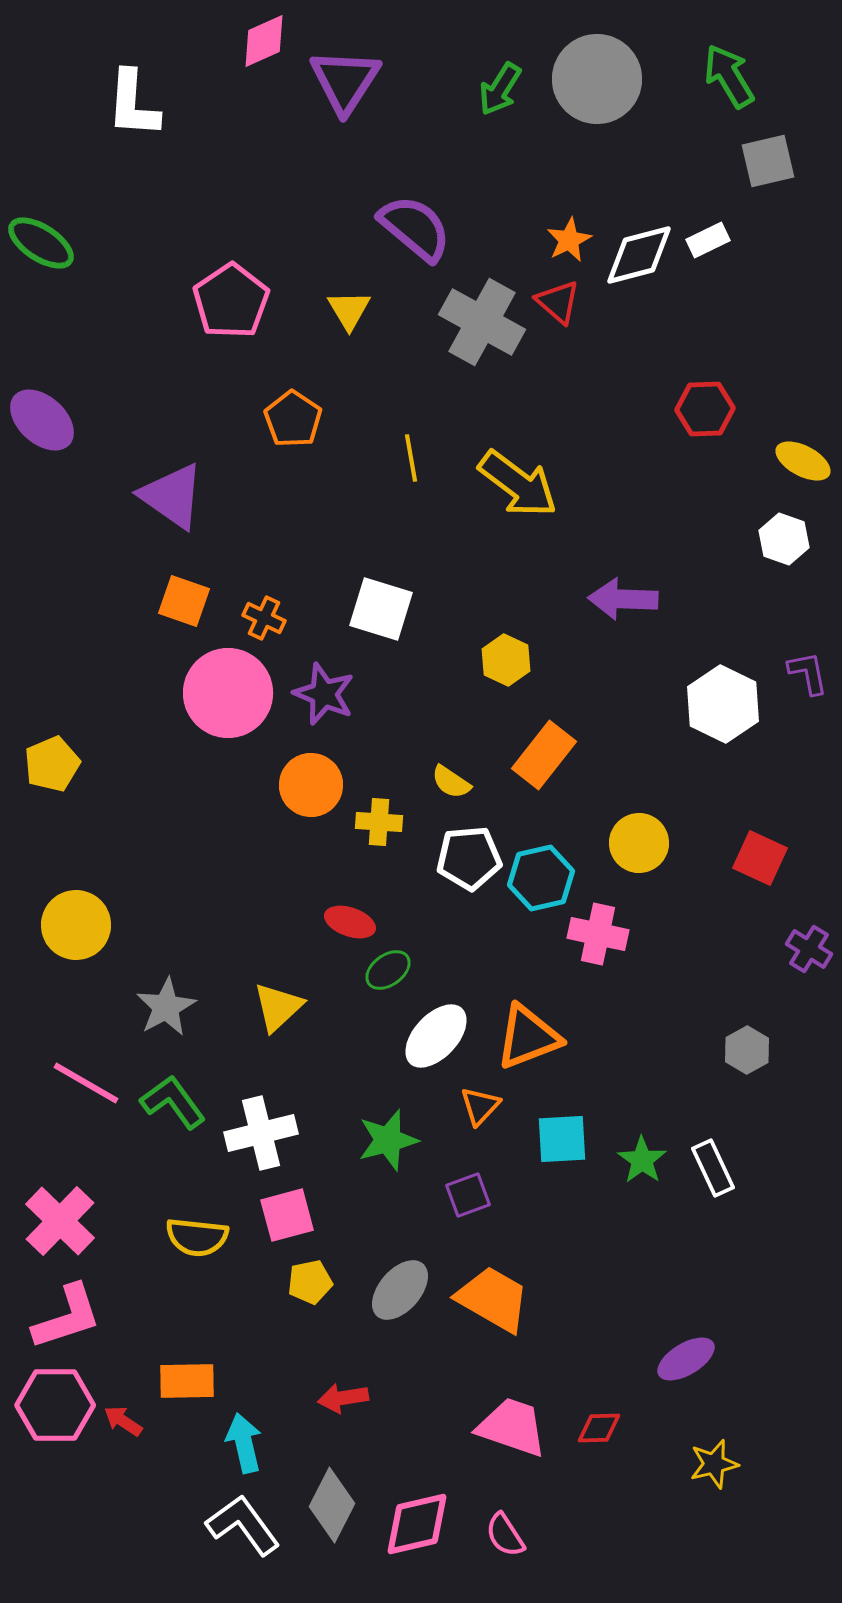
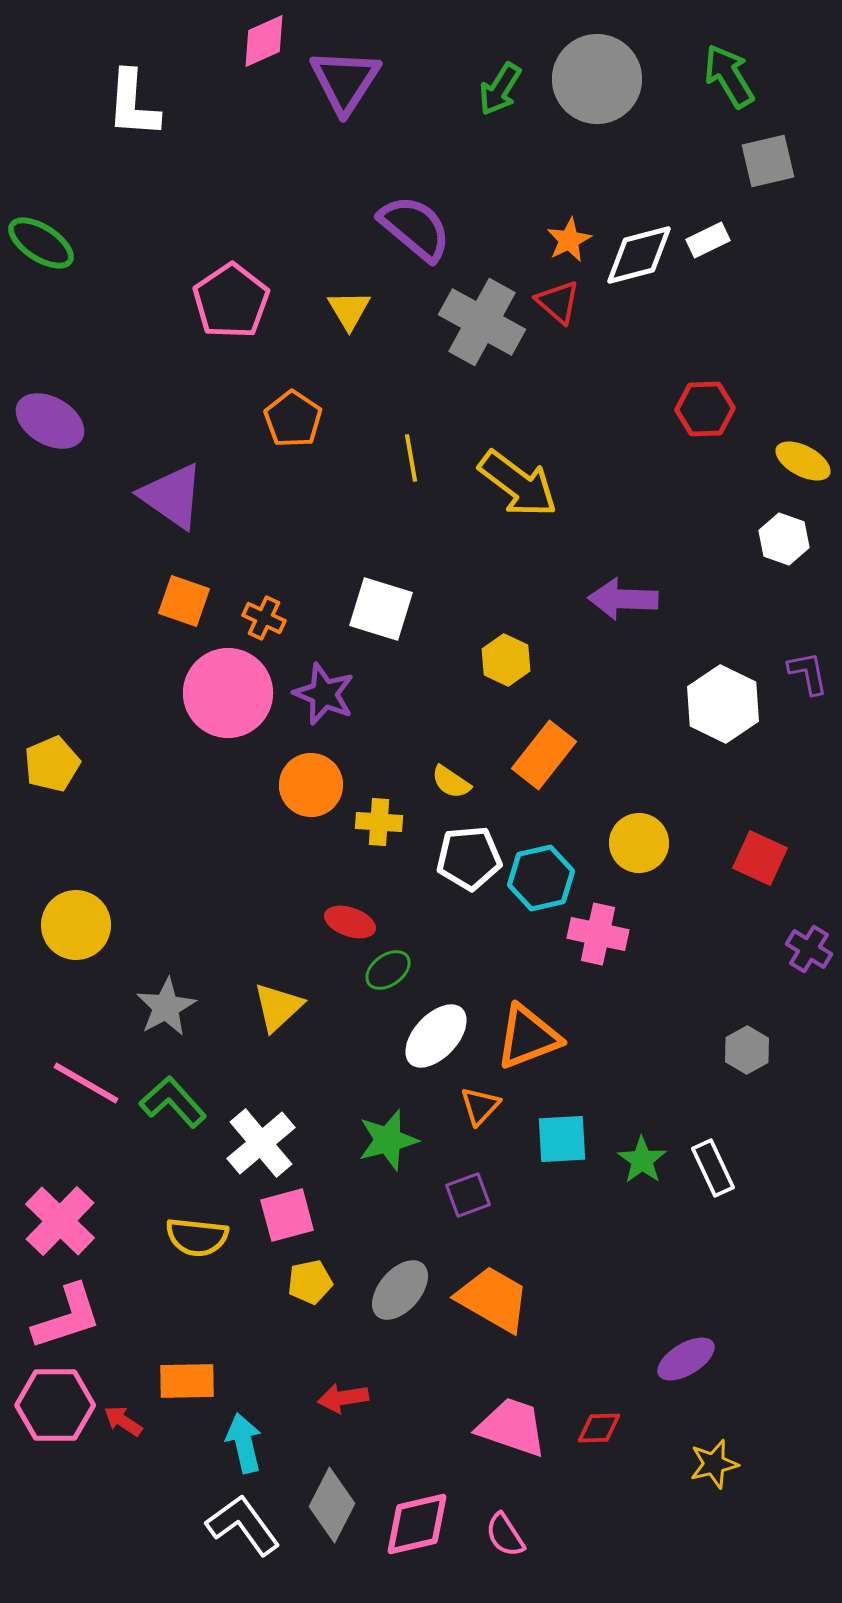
purple ellipse at (42, 420): moved 8 px right, 1 px down; rotated 12 degrees counterclockwise
green L-shape at (173, 1102): rotated 6 degrees counterclockwise
white cross at (261, 1133): moved 10 px down; rotated 26 degrees counterclockwise
